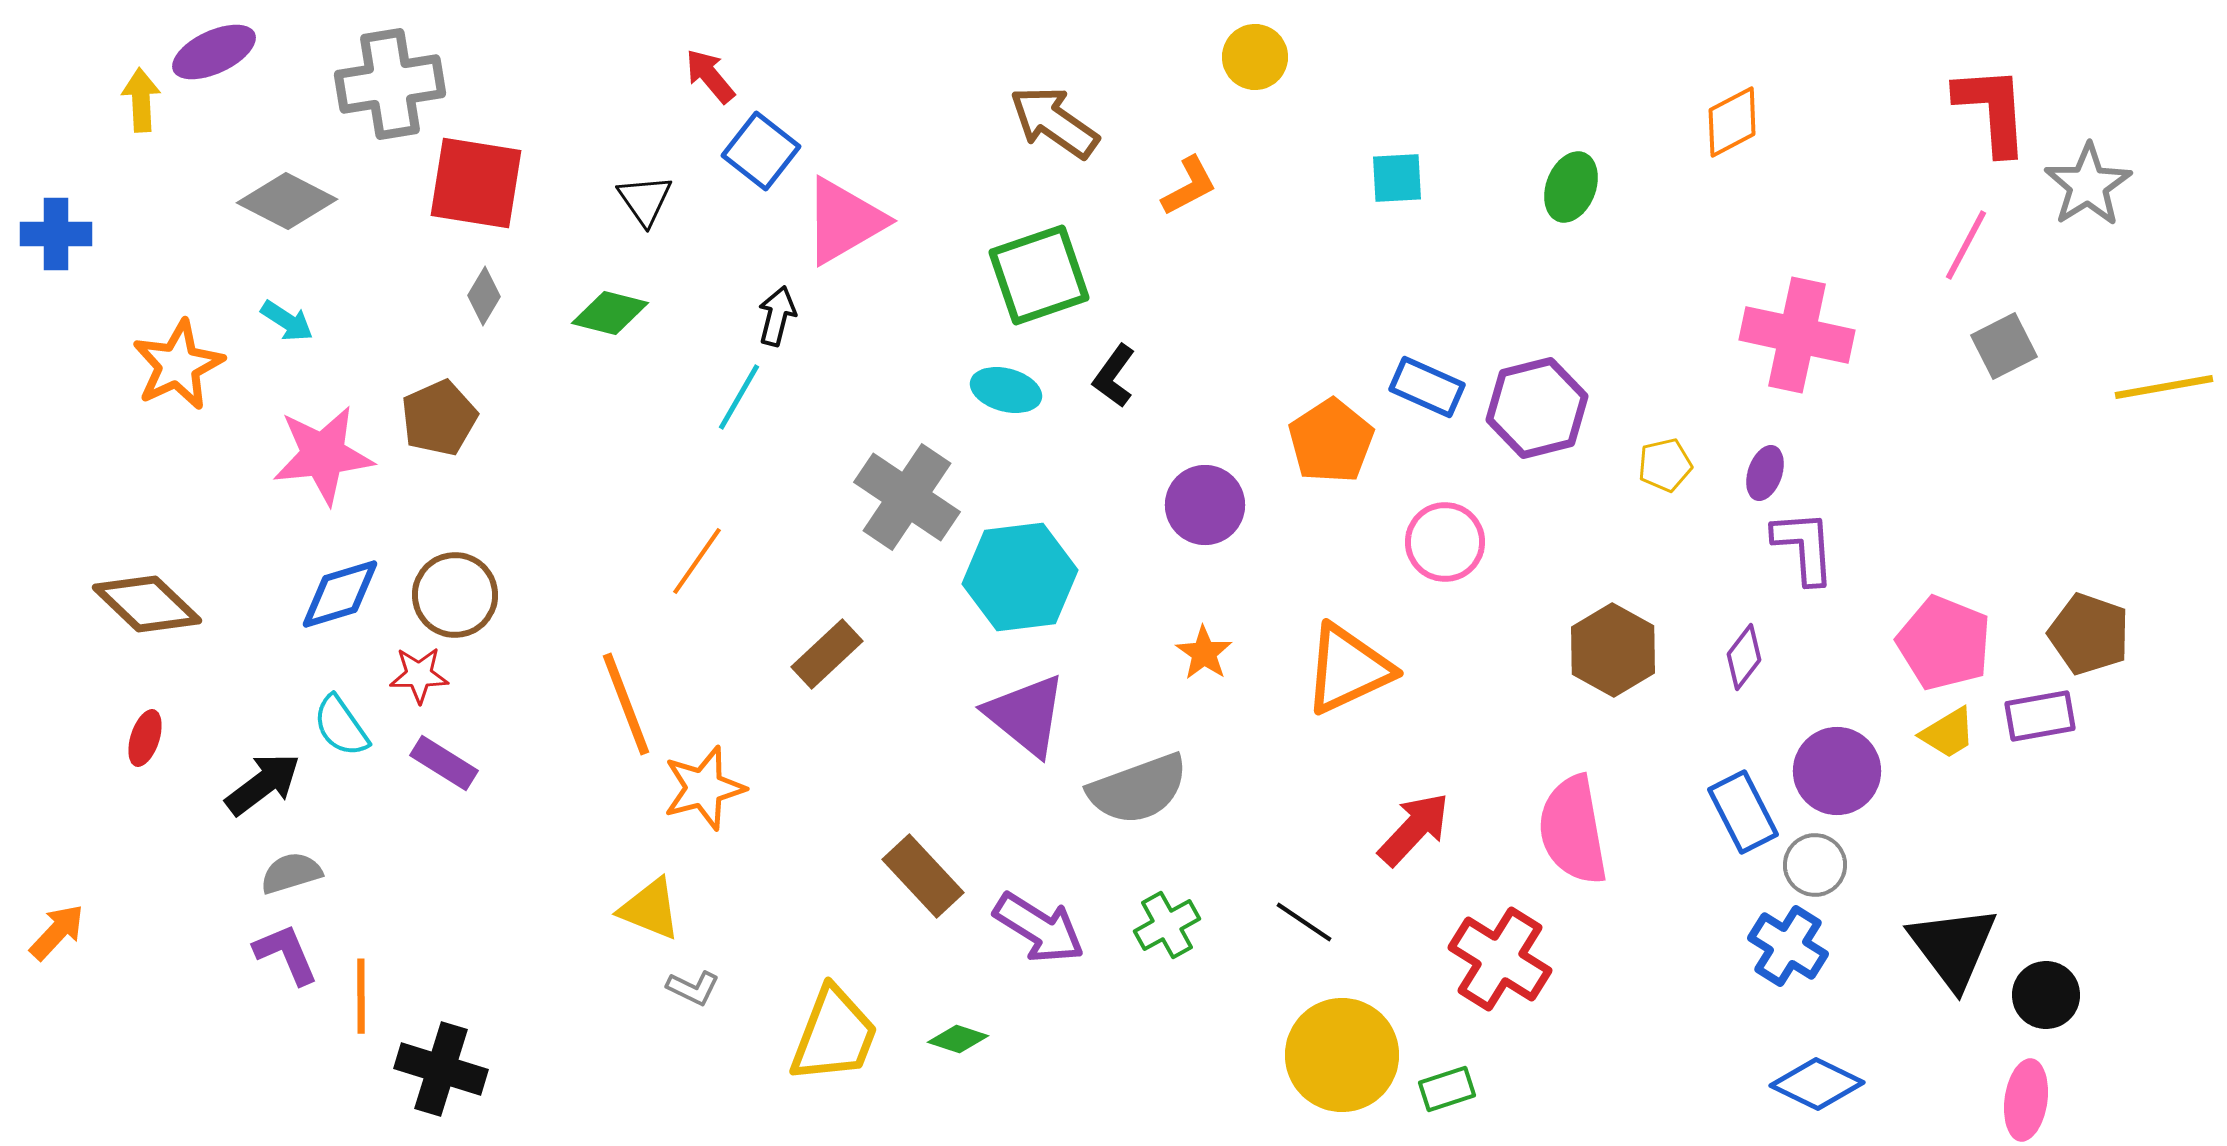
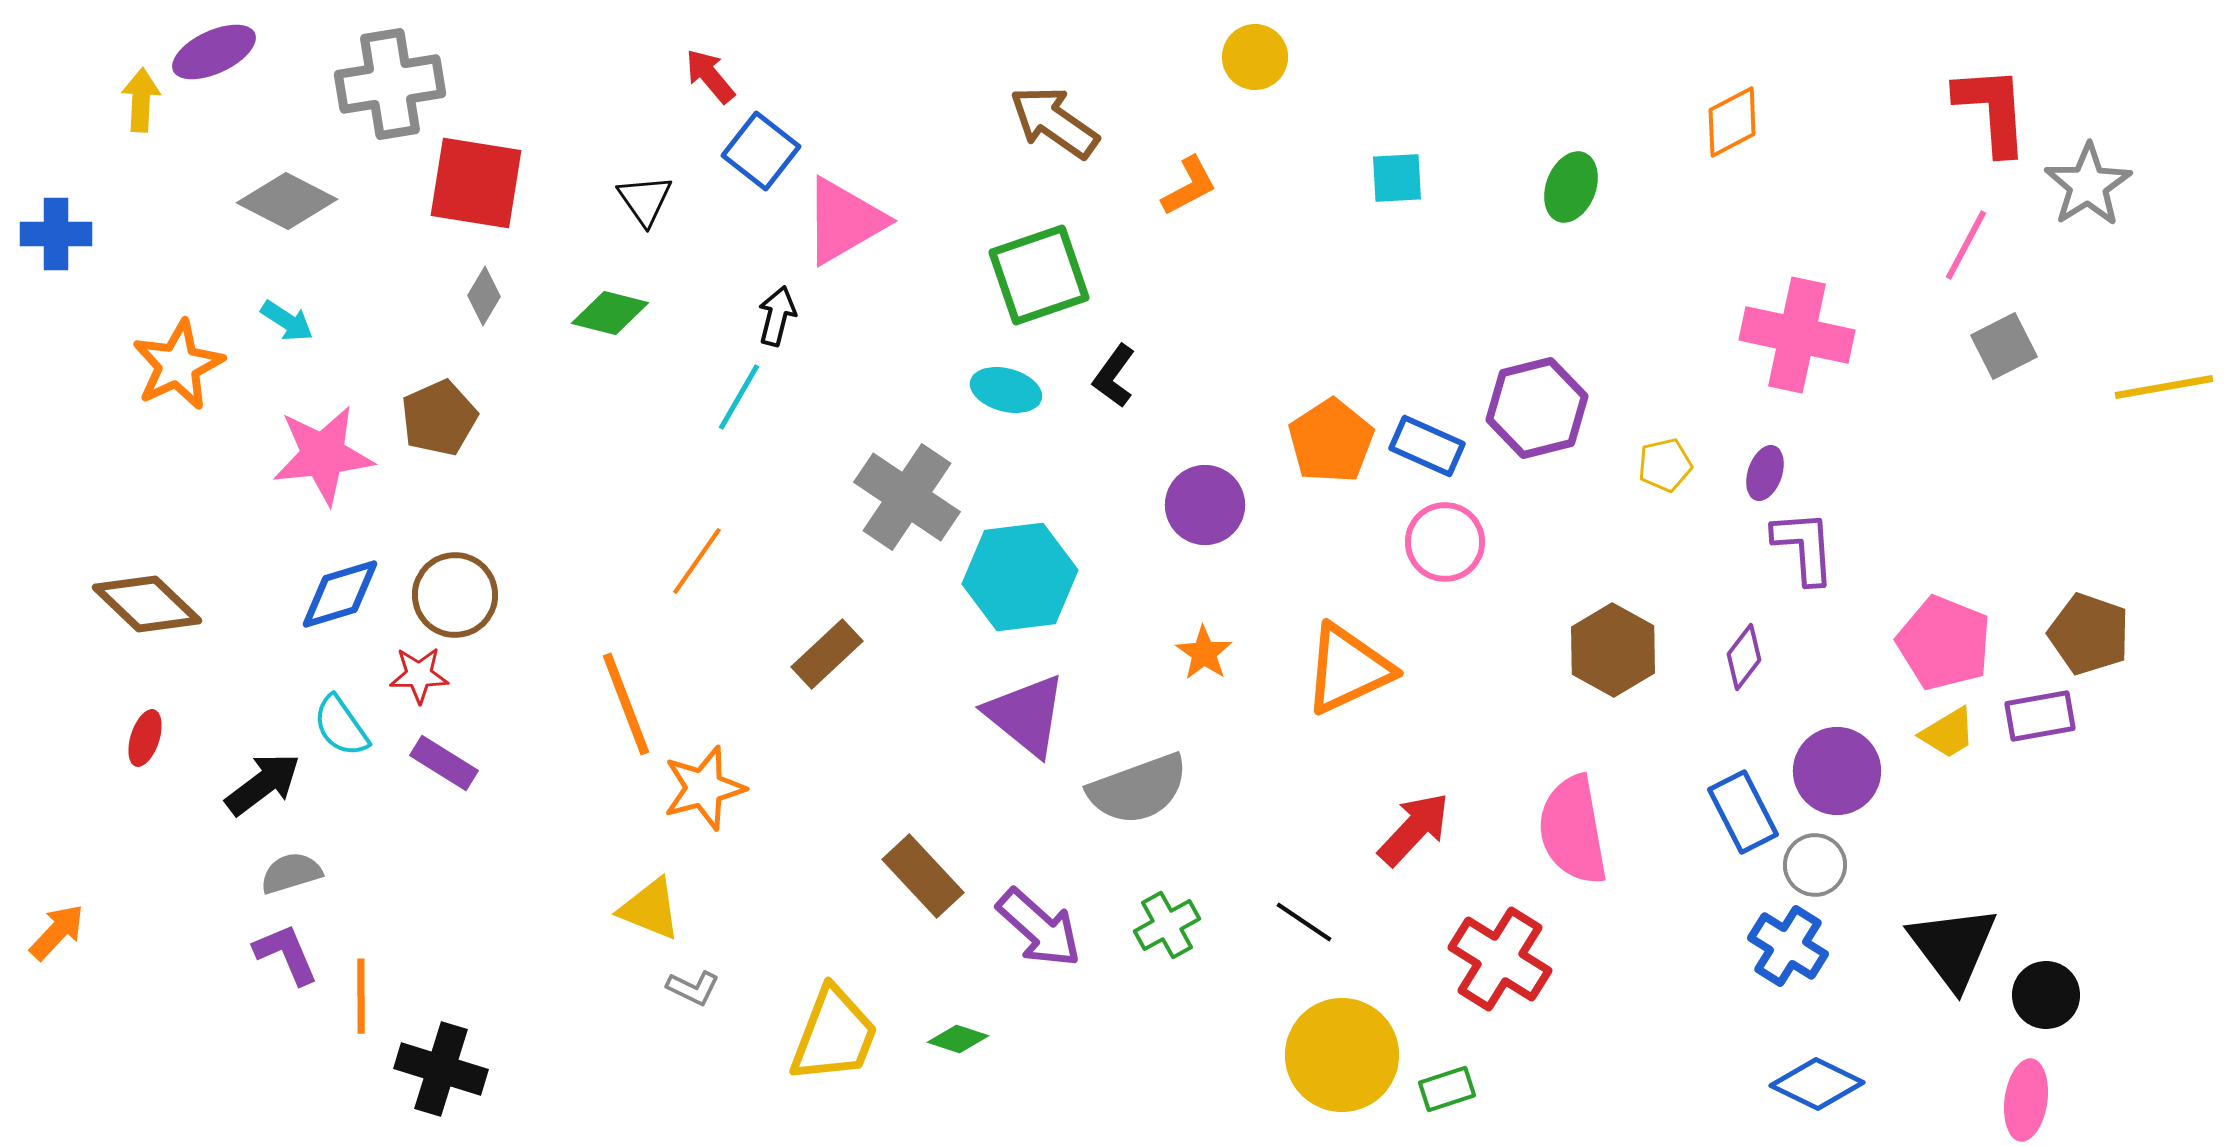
yellow arrow at (141, 100): rotated 6 degrees clockwise
blue rectangle at (1427, 387): moved 59 px down
purple arrow at (1039, 928): rotated 10 degrees clockwise
